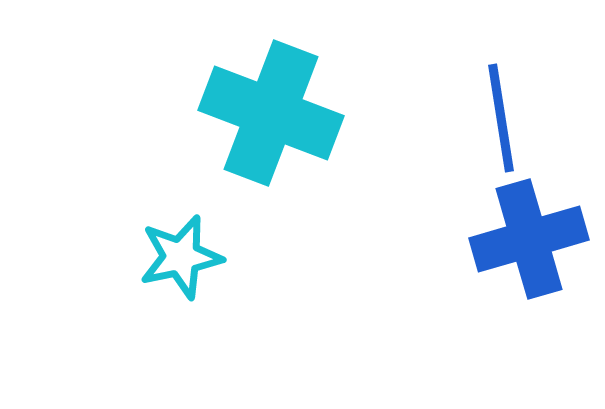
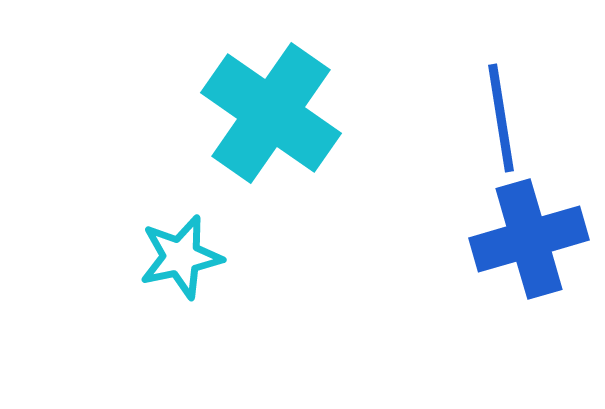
cyan cross: rotated 14 degrees clockwise
